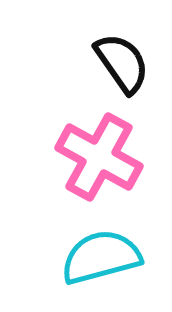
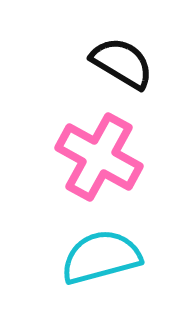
black semicircle: rotated 24 degrees counterclockwise
